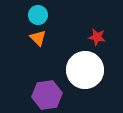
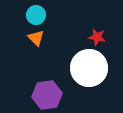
cyan circle: moved 2 px left
orange triangle: moved 2 px left
white circle: moved 4 px right, 2 px up
